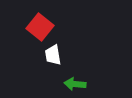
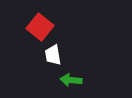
green arrow: moved 4 px left, 4 px up
